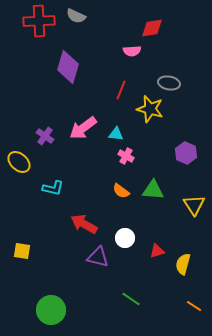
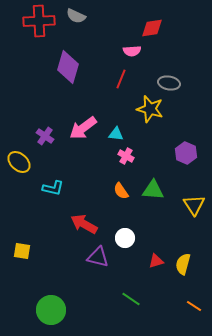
red line: moved 11 px up
orange semicircle: rotated 18 degrees clockwise
red triangle: moved 1 px left, 10 px down
